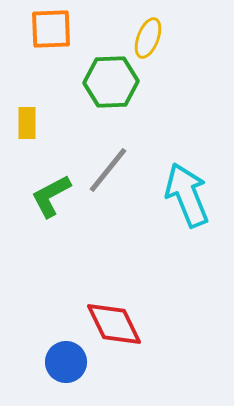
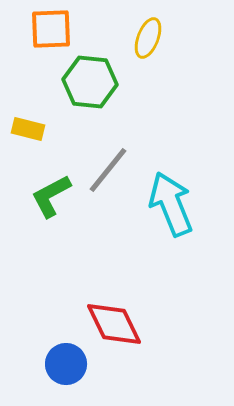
green hexagon: moved 21 px left; rotated 8 degrees clockwise
yellow rectangle: moved 1 px right, 6 px down; rotated 76 degrees counterclockwise
cyan arrow: moved 16 px left, 9 px down
blue circle: moved 2 px down
